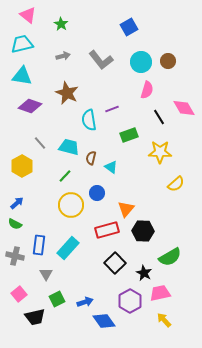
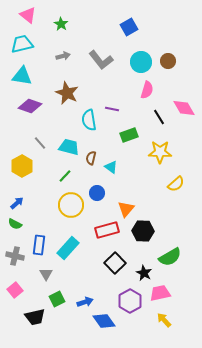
purple line at (112, 109): rotated 32 degrees clockwise
pink square at (19, 294): moved 4 px left, 4 px up
